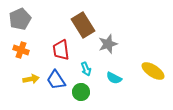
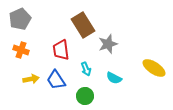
yellow ellipse: moved 1 px right, 3 px up
green circle: moved 4 px right, 4 px down
